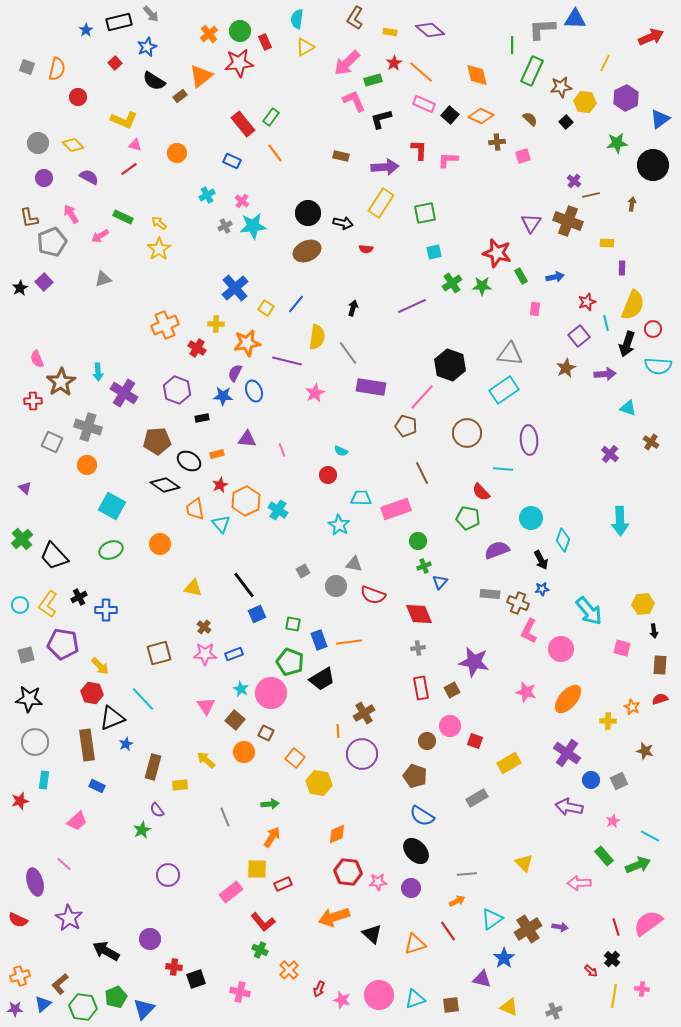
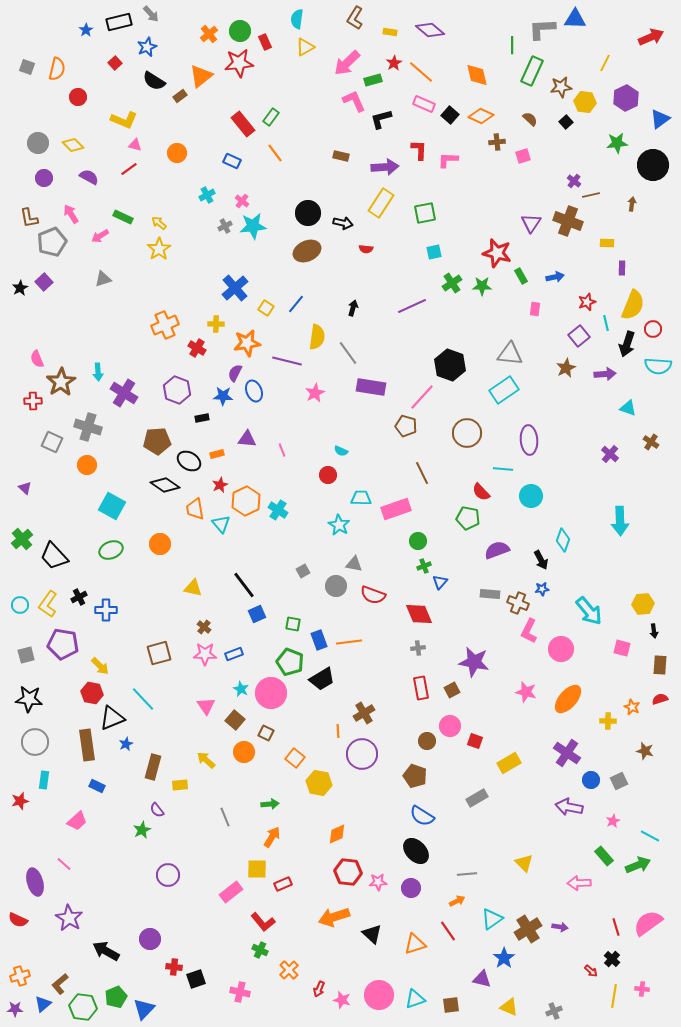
cyan circle at (531, 518): moved 22 px up
